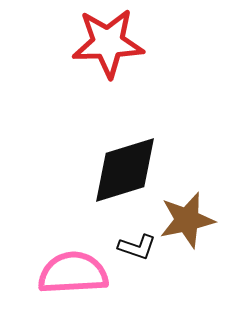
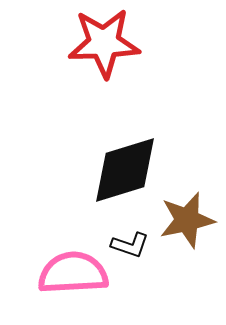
red star: moved 4 px left
black L-shape: moved 7 px left, 2 px up
